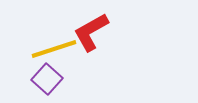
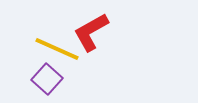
yellow line: moved 3 px right; rotated 42 degrees clockwise
